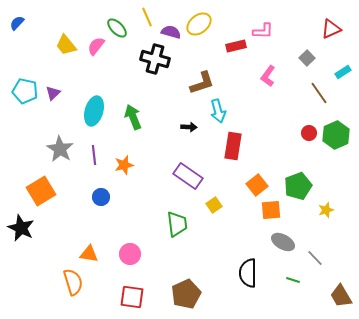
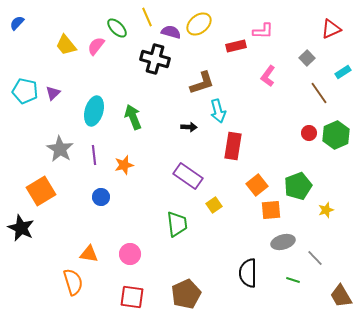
gray ellipse at (283, 242): rotated 45 degrees counterclockwise
